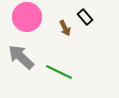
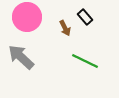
green line: moved 26 px right, 11 px up
